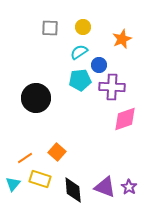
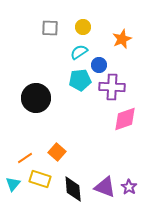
black diamond: moved 1 px up
